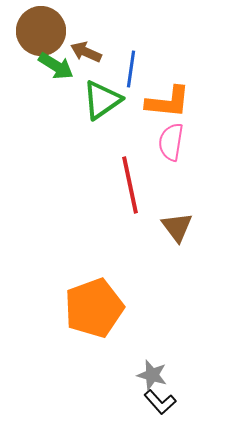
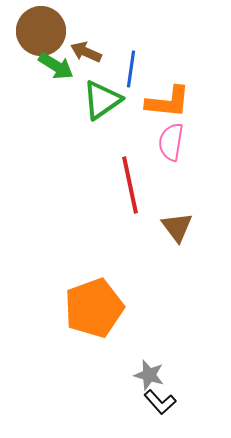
gray star: moved 3 px left
